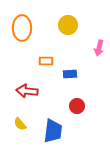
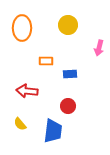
red circle: moved 9 px left
